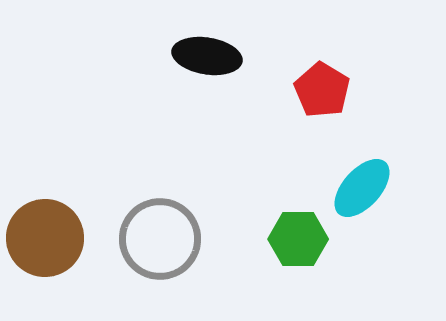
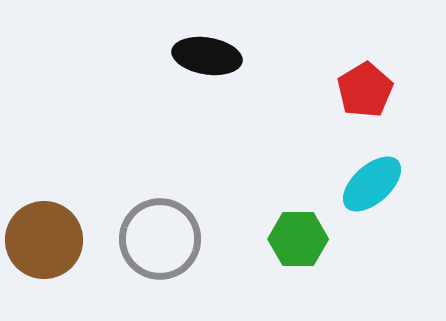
red pentagon: moved 43 px right; rotated 10 degrees clockwise
cyan ellipse: moved 10 px right, 4 px up; rotated 6 degrees clockwise
brown circle: moved 1 px left, 2 px down
